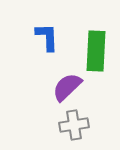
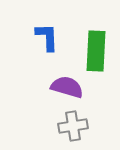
purple semicircle: rotated 60 degrees clockwise
gray cross: moved 1 px left, 1 px down
